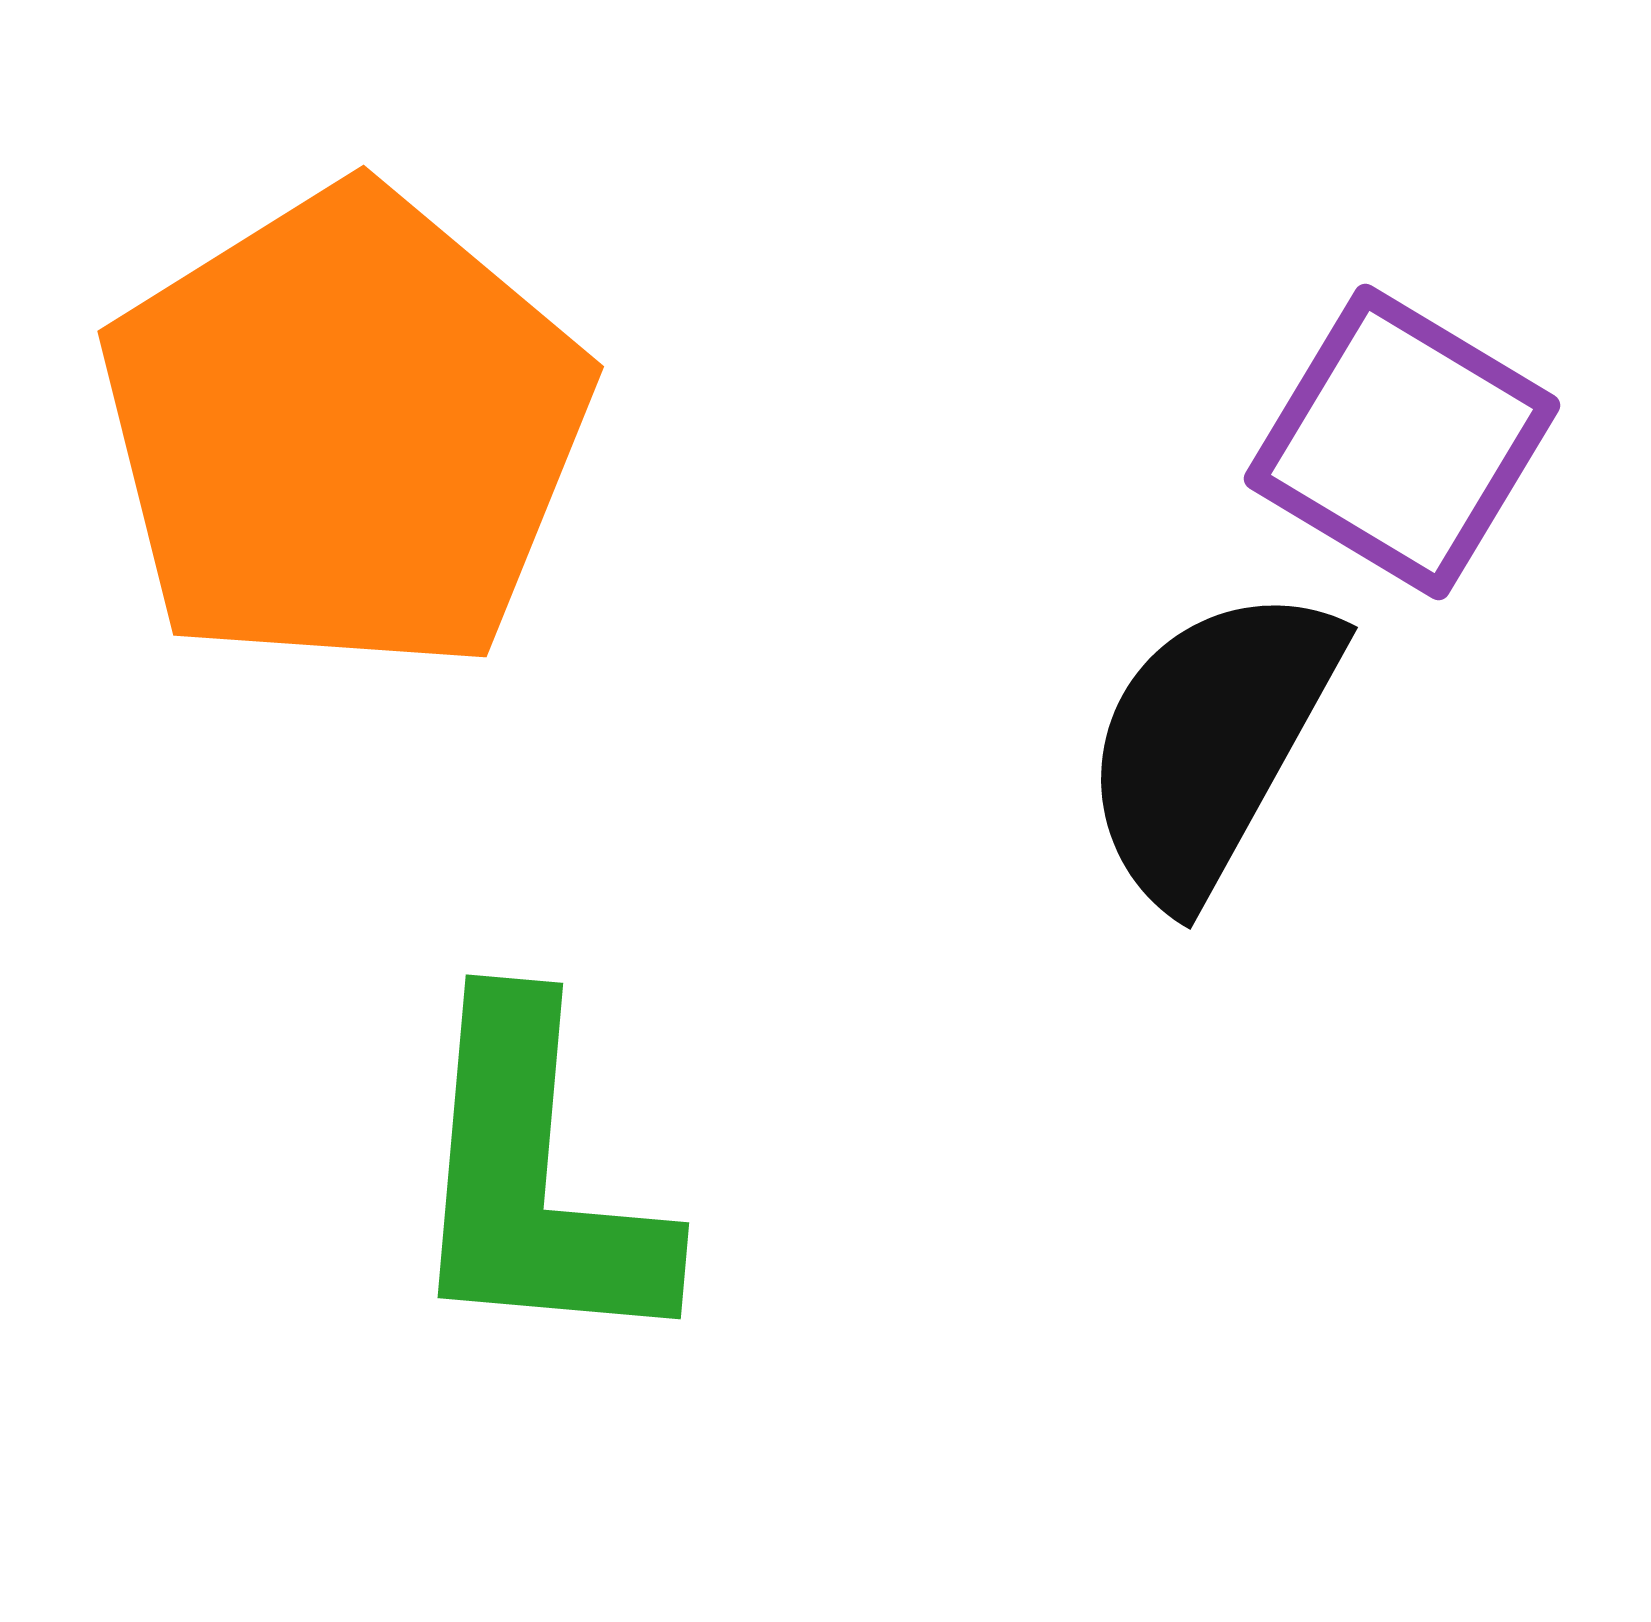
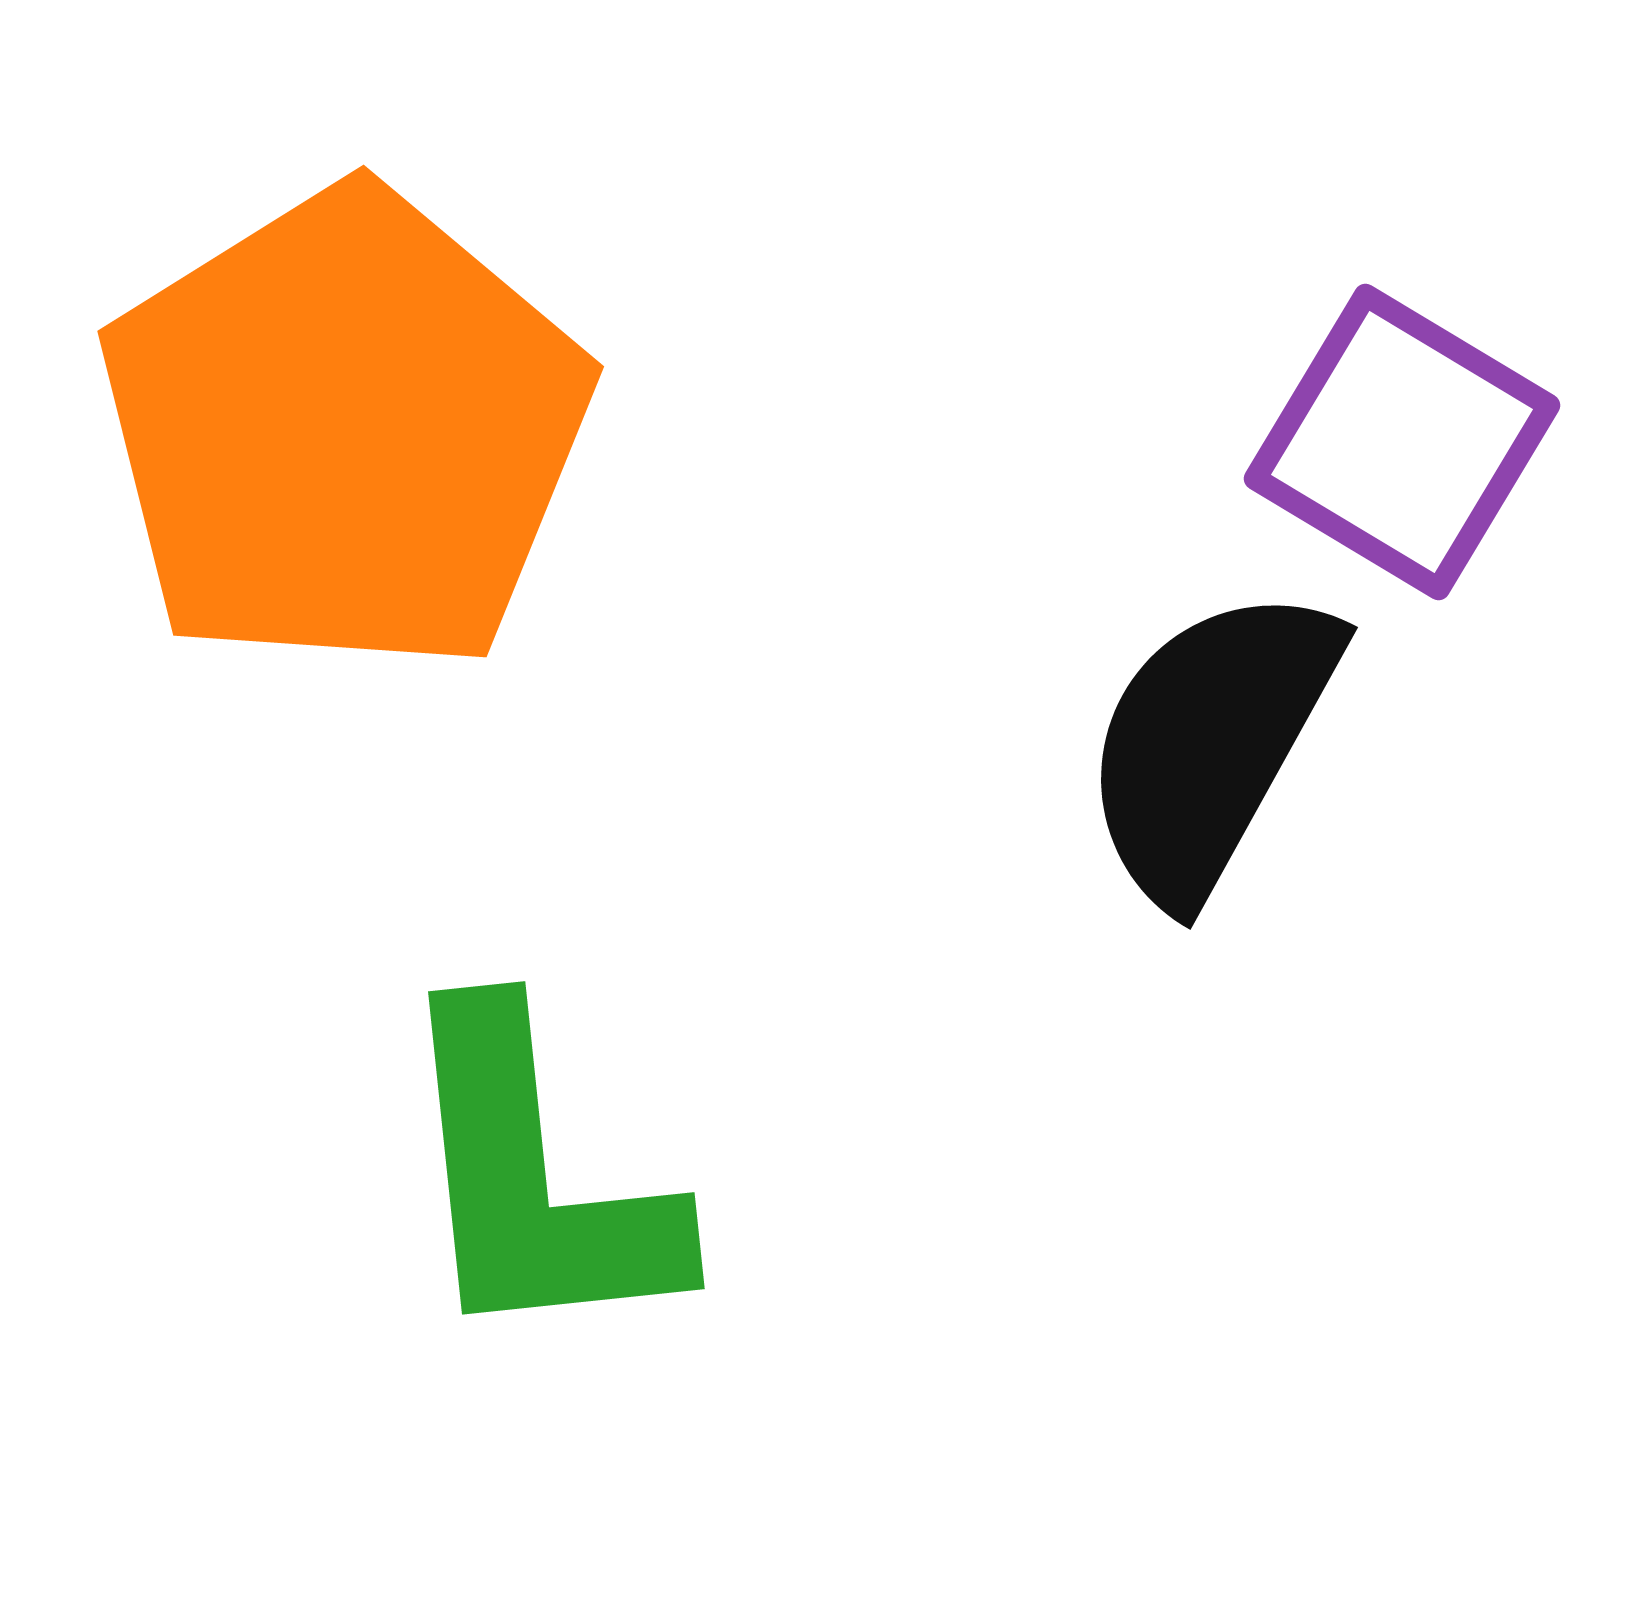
green L-shape: rotated 11 degrees counterclockwise
